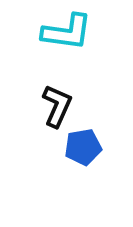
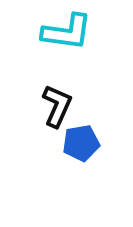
blue pentagon: moved 2 px left, 4 px up
